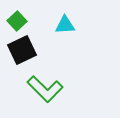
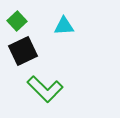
cyan triangle: moved 1 px left, 1 px down
black square: moved 1 px right, 1 px down
